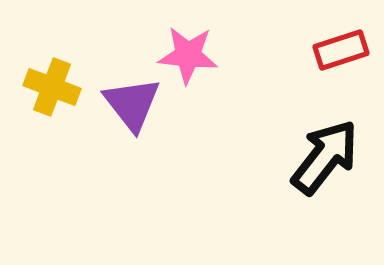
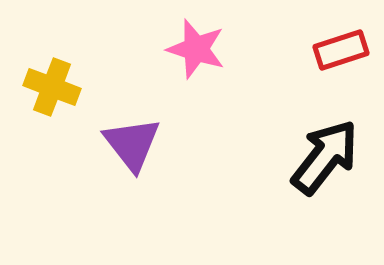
pink star: moved 8 px right, 6 px up; rotated 12 degrees clockwise
purple triangle: moved 40 px down
